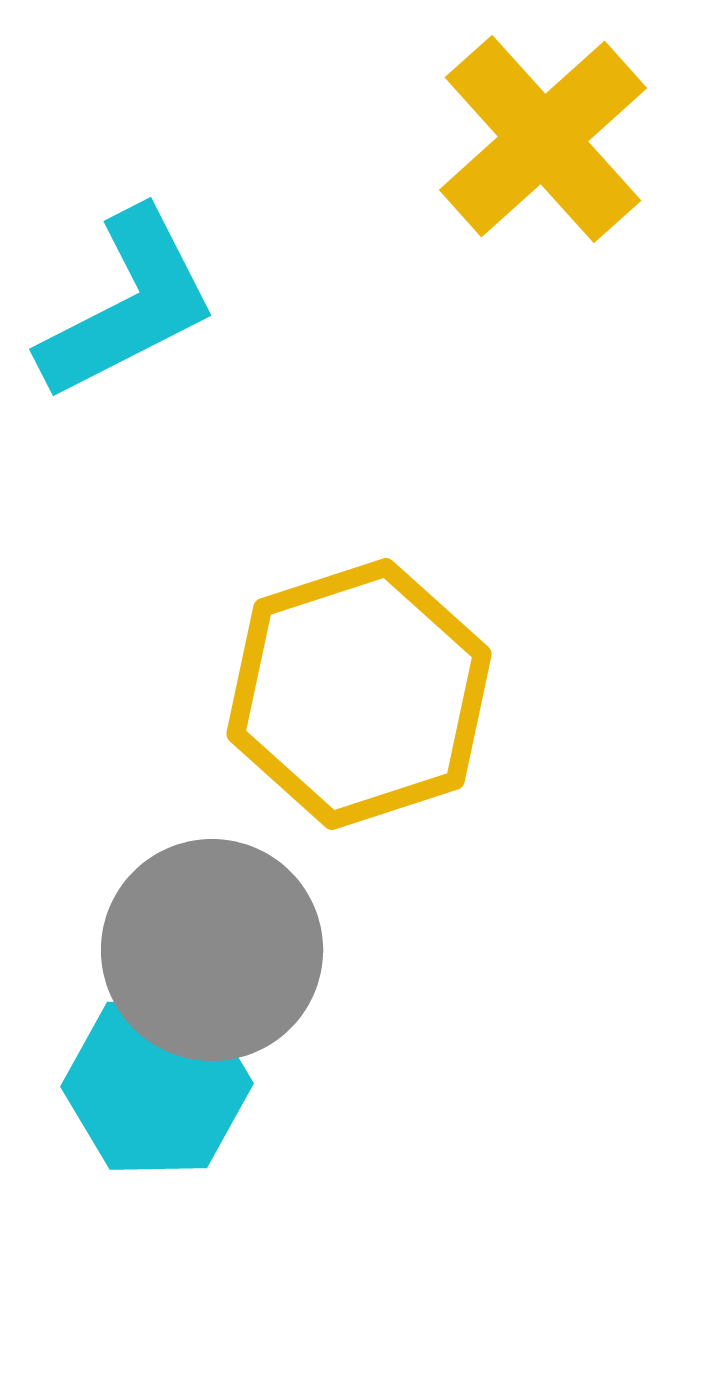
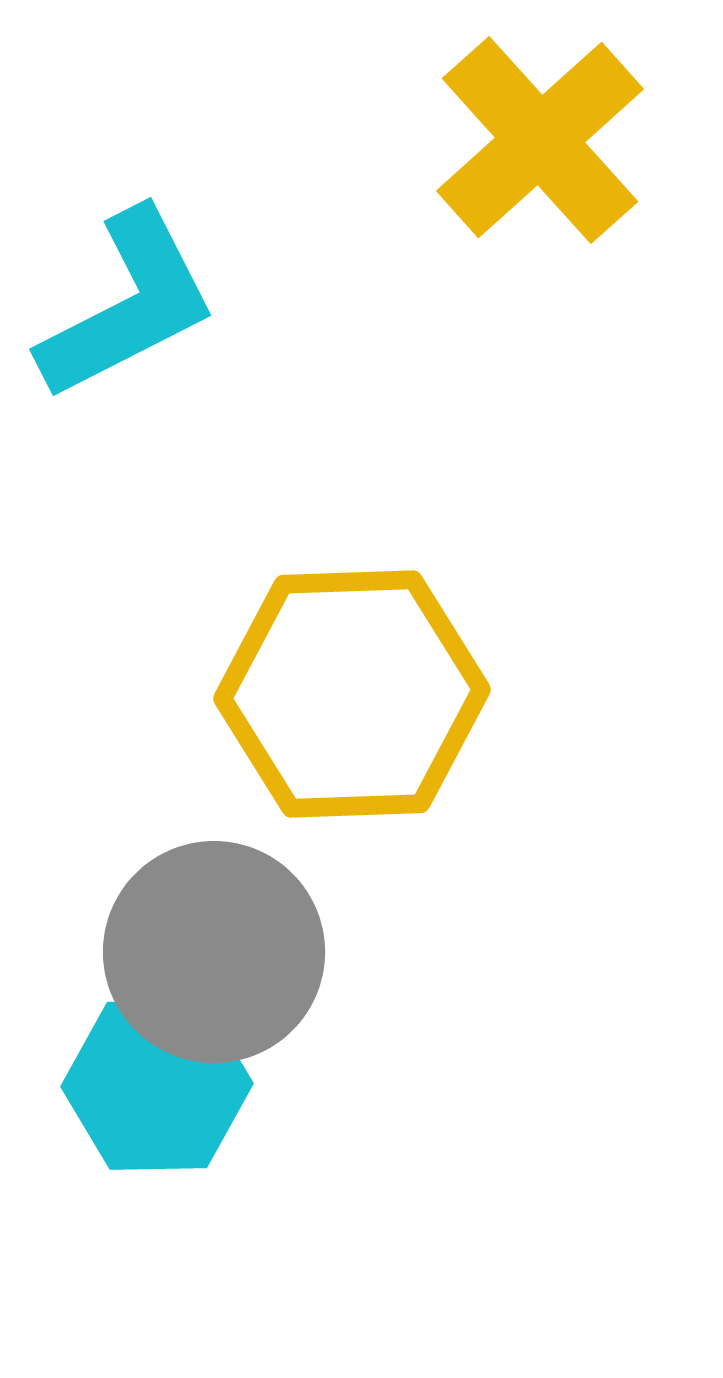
yellow cross: moved 3 px left, 1 px down
yellow hexagon: moved 7 px left; rotated 16 degrees clockwise
gray circle: moved 2 px right, 2 px down
